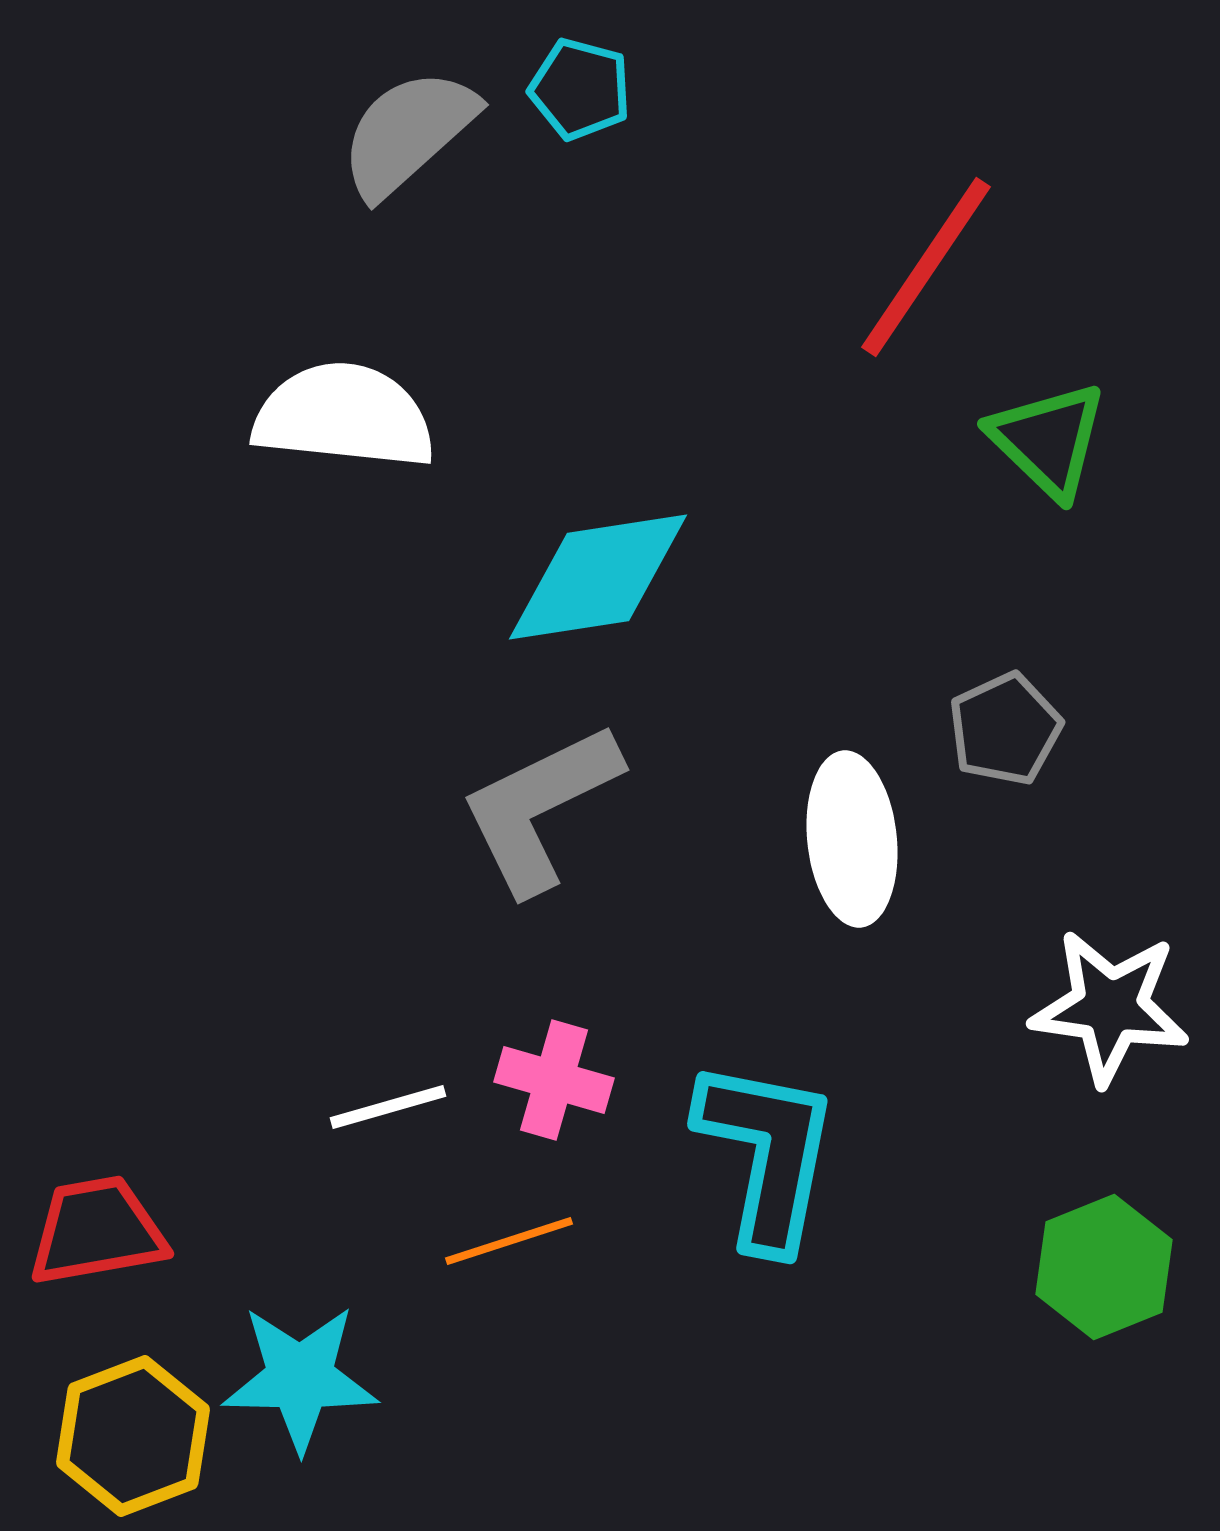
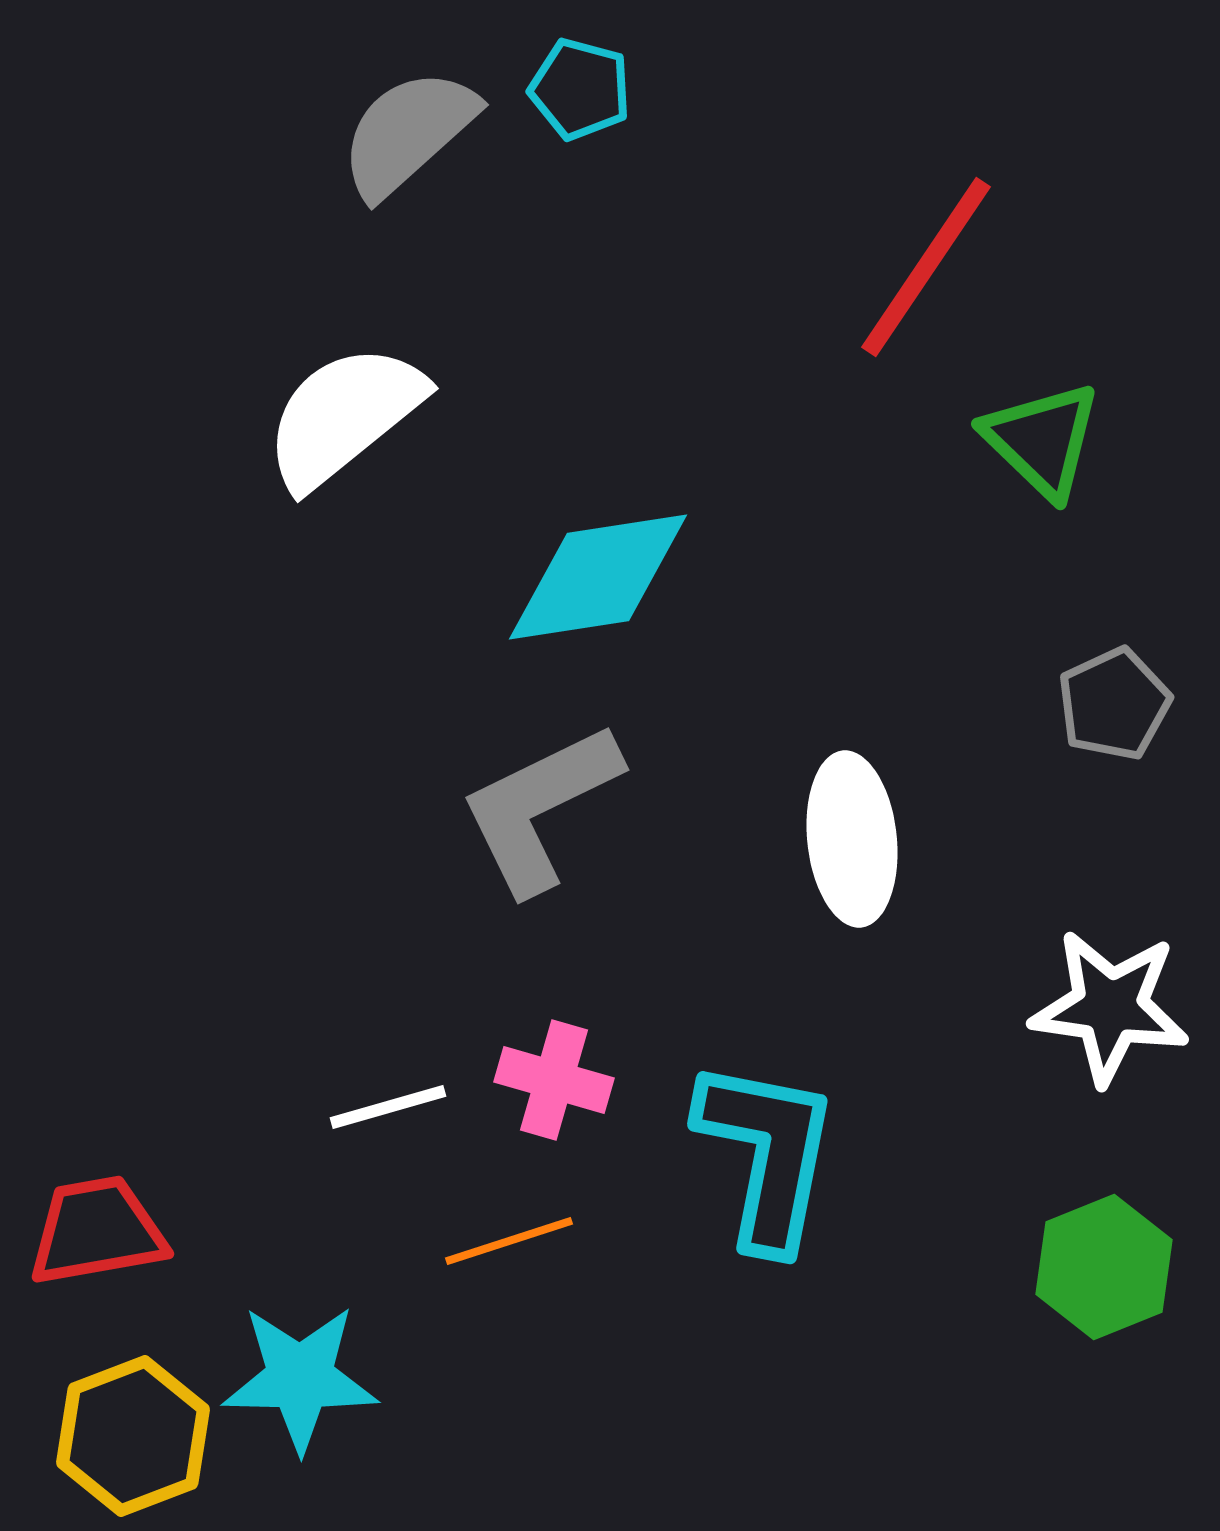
white semicircle: rotated 45 degrees counterclockwise
green triangle: moved 6 px left
gray pentagon: moved 109 px right, 25 px up
